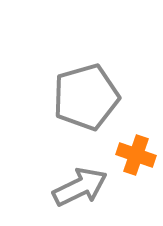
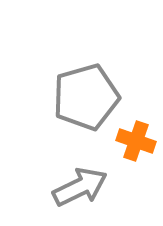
orange cross: moved 14 px up
